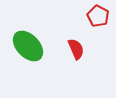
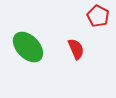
green ellipse: moved 1 px down
